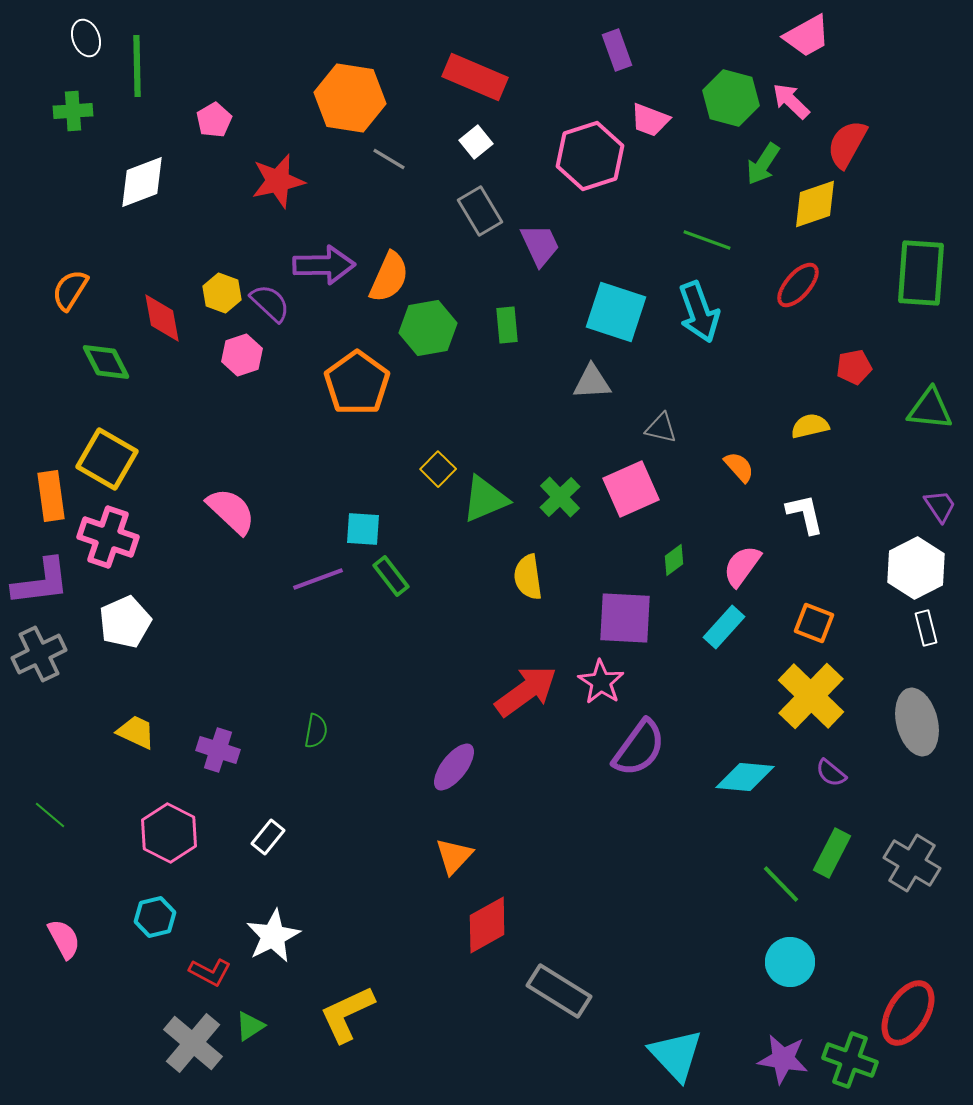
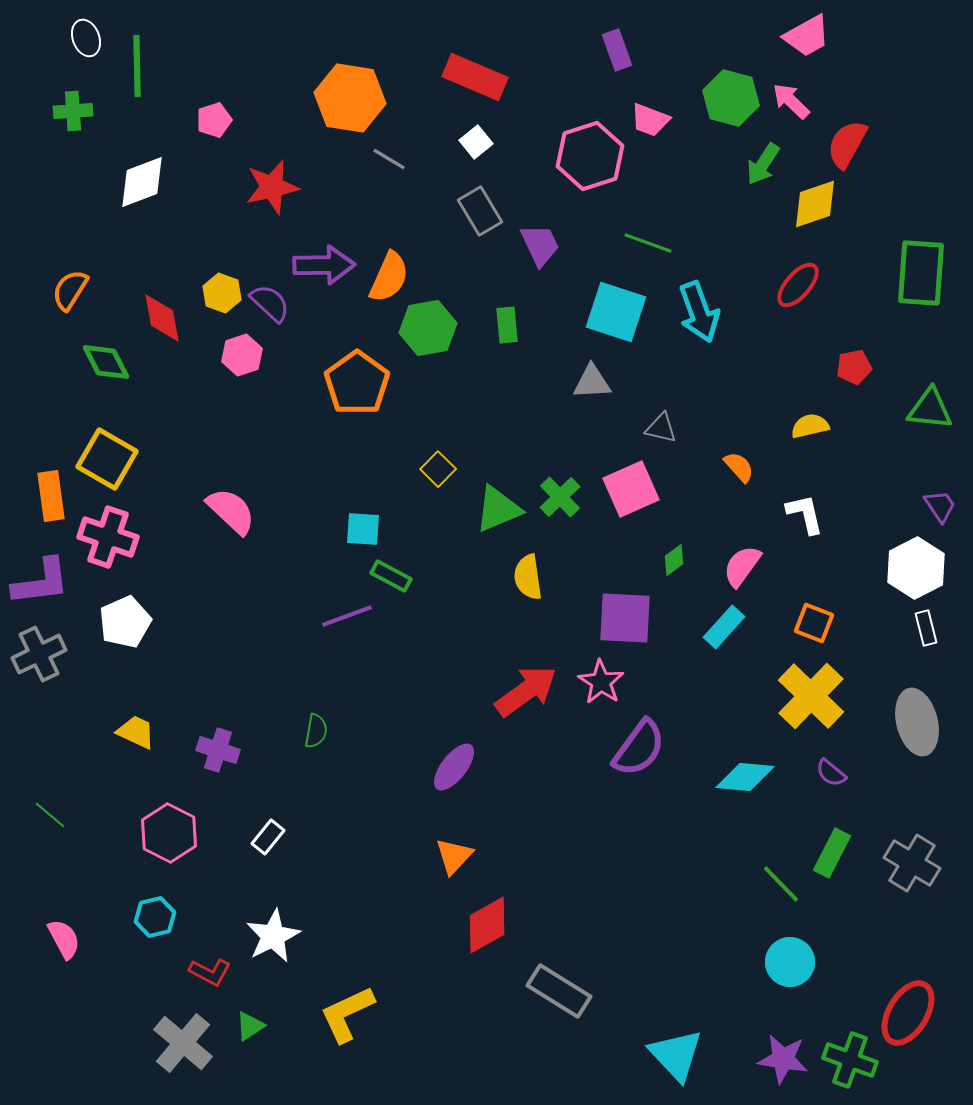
pink pentagon at (214, 120): rotated 12 degrees clockwise
red star at (278, 181): moved 6 px left, 6 px down
green line at (707, 240): moved 59 px left, 3 px down
green triangle at (485, 499): moved 13 px right, 10 px down
green rectangle at (391, 576): rotated 24 degrees counterclockwise
purple line at (318, 579): moved 29 px right, 37 px down
gray cross at (193, 1043): moved 10 px left
